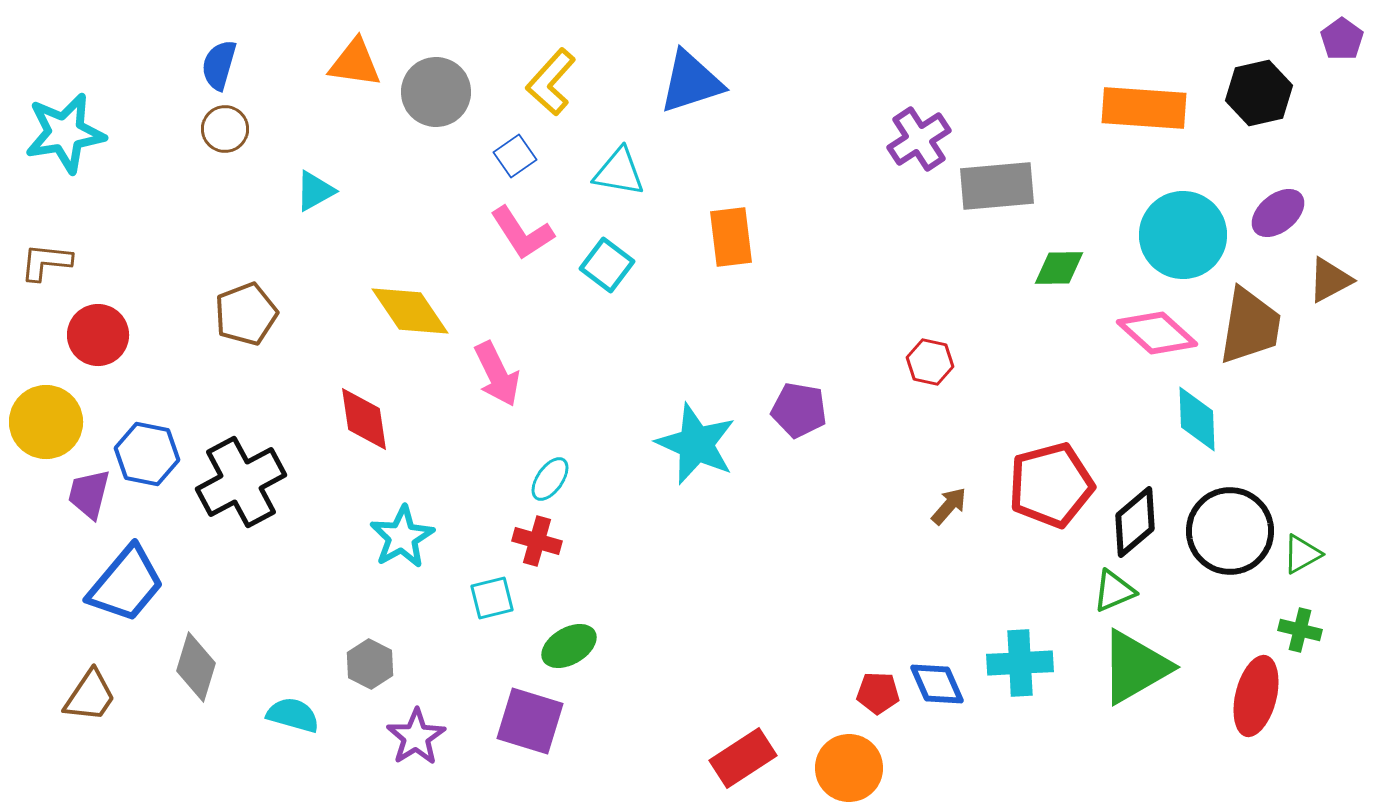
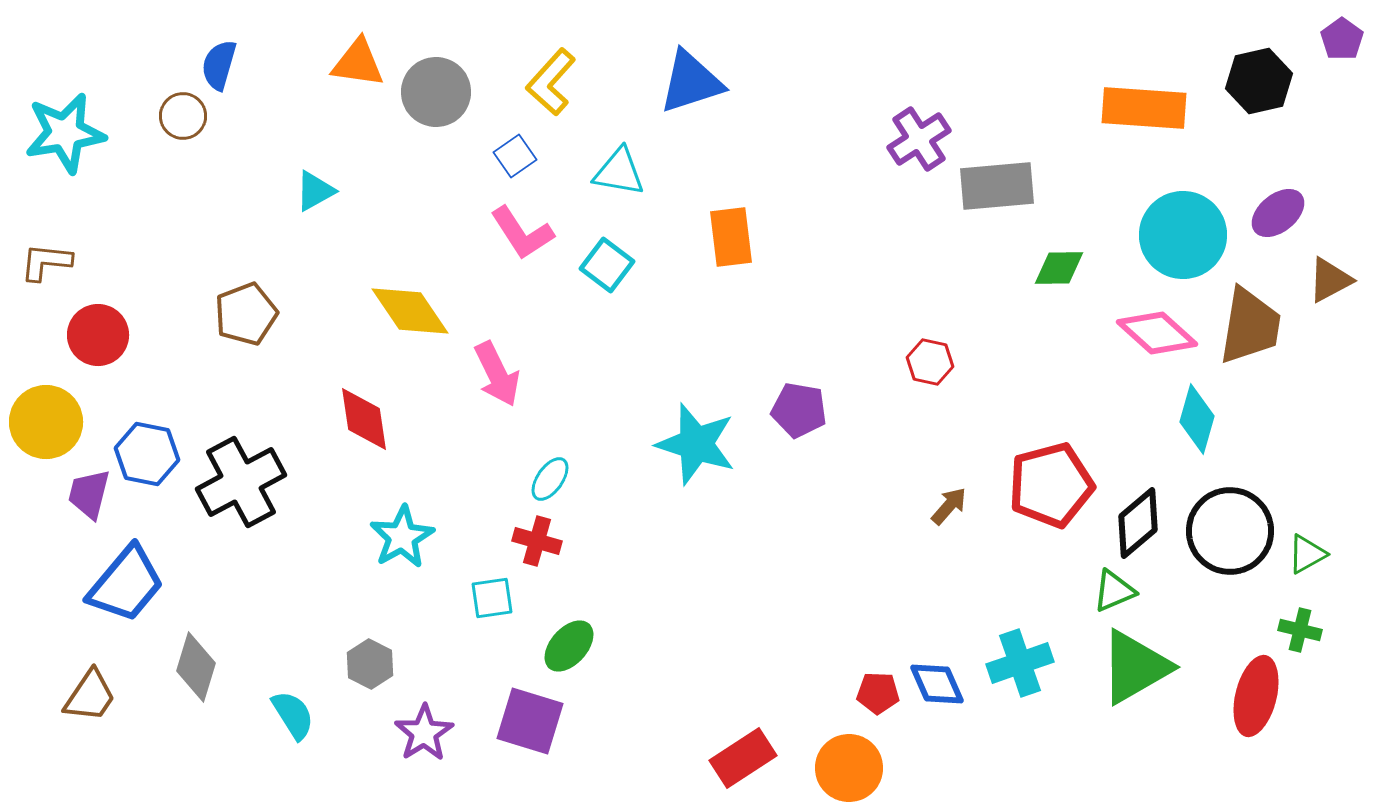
orange triangle at (355, 63): moved 3 px right
black hexagon at (1259, 93): moved 12 px up
brown circle at (225, 129): moved 42 px left, 13 px up
cyan diamond at (1197, 419): rotated 18 degrees clockwise
cyan star at (696, 444): rotated 6 degrees counterclockwise
black diamond at (1135, 522): moved 3 px right, 1 px down
green triangle at (1302, 554): moved 5 px right
cyan square at (492, 598): rotated 6 degrees clockwise
green ellipse at (569, 646): rotated 18 degrees counterclockwise
cyan cross at (1020, 663): rotated 16 degrees counterclockwise
cyan semicircle at (293, 715): rotated 42 degrees clockwise
purple star at (416, 737): moved 8 px right, 4 px up
